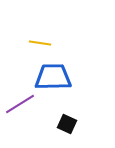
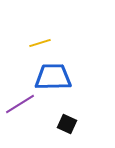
yellow line: rotated 25 degrees counterclockwise
